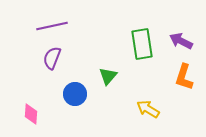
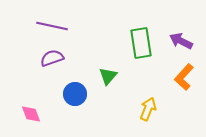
purple line: rotated 24 degrees clockwise
green rectangle: moved 1 px left, 1 px up
purple semicircle: rotated 50 degrees clockwise
orange L-shape: rotated 24 degrees clockwise
yellow arrow: rotated 80 degrees clockwise
pink diamond: rotated 25 degrees counterclockwise
